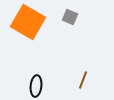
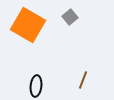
gray square: rotated 28 degrees clockwise
orange square: moved 3 px down
